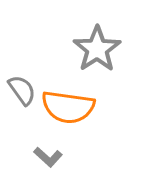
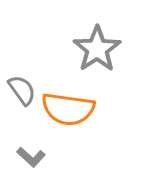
orange semicircle: moved 2 px down
gray L-shape: moved 17 px left
